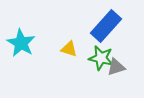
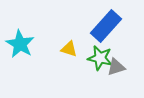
cyan star: moved 1 px left, 1 px down
green star: moved 1 px left
